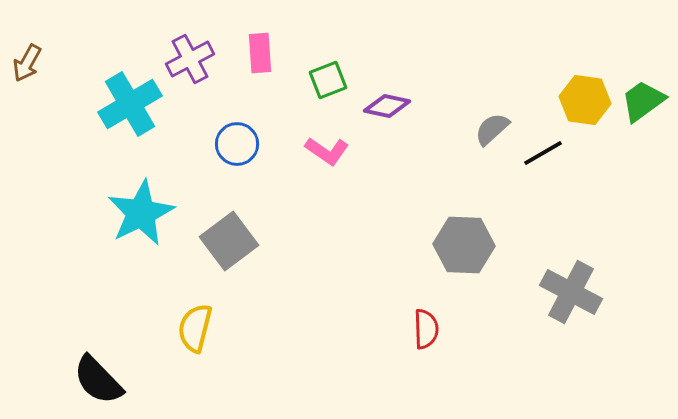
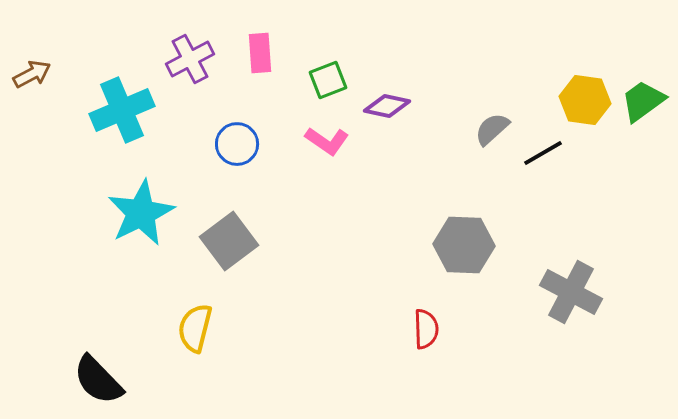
brown arrow: moved 5 px right, 11 px down; rotated 147 degrees counterclockwise
cyan cross: moved 8 px left, 6 px down; rotated 8 degrees clockwise
pink L-shape: moved 10 px up
